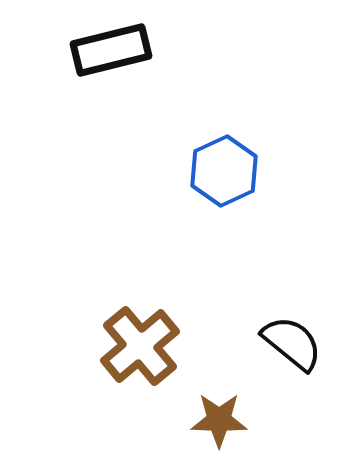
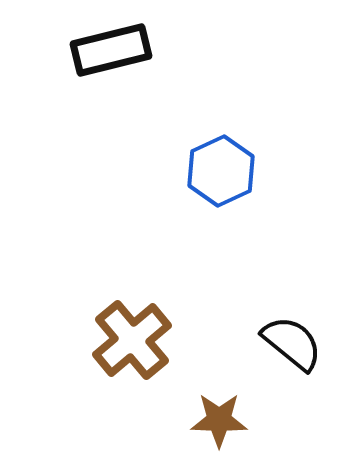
blue hexagon: moved 3 px left
brown cross: moved 8 px left, 6 px up
